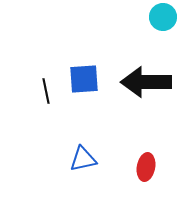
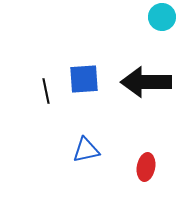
cyan circle: moved 1 px left
blue triangle: moved 3 px right, 9 px up
